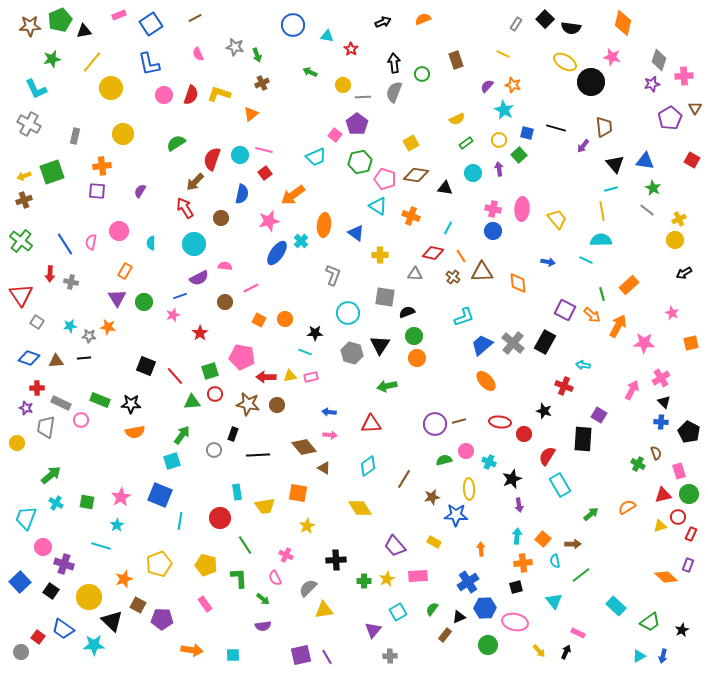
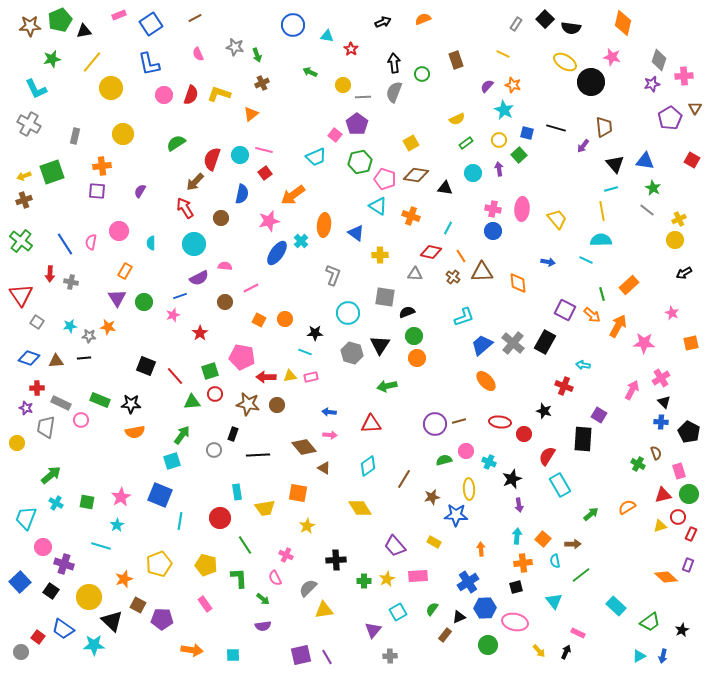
red diamond at (433, 253): moved 2 px left, 1 px up
yellow trapezoid at (265, 506): moved 2 px down
